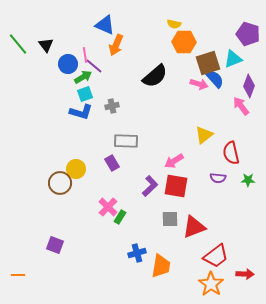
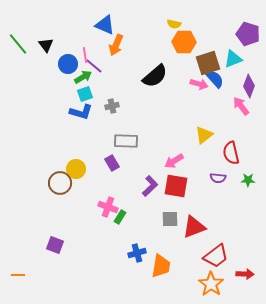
pink cross at (108, 207): rotated 24 degrees counterclockwise
